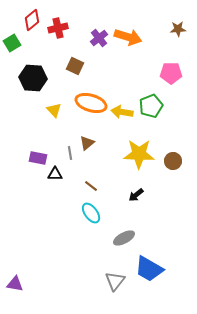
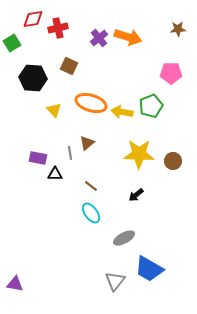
red diamond: moved 1 px right, 1 px up; rotated 30 degrees clockwise
brown square: moved 6 px left
